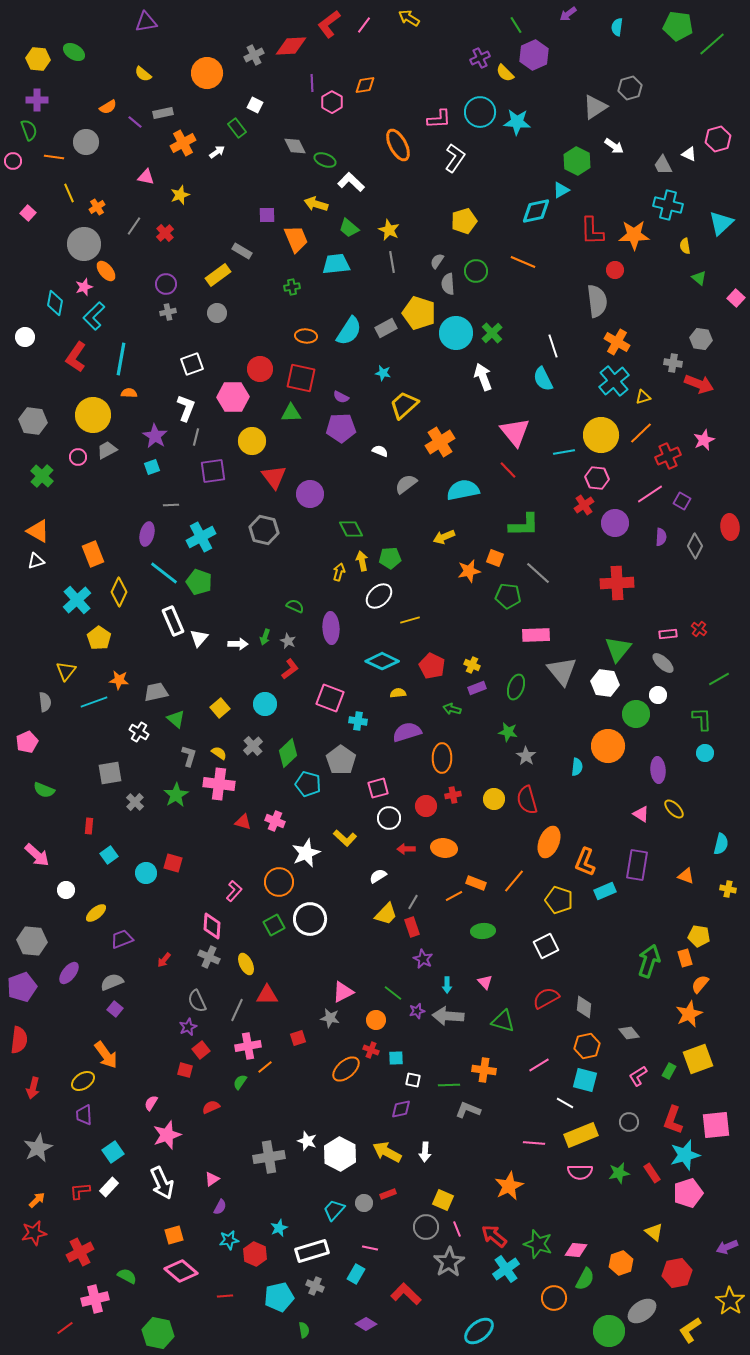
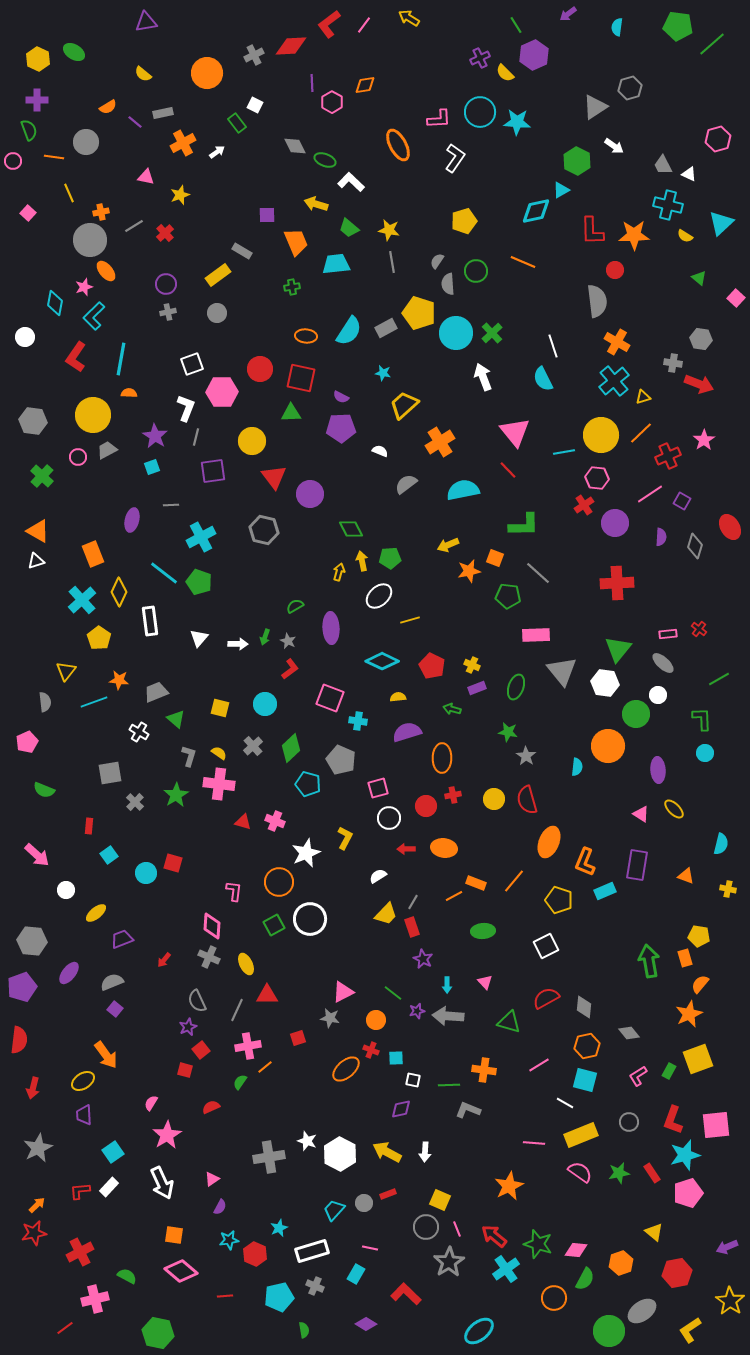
yellow hexagon at (38, 59): rotated 20 degrees clockwise
green rectangle at (237, 128): moved 5 px up
white triangle at (689, 154): moved 20 px down
orange cross at (97, 207): moved 4 px right, 5 px down; rotated 21 degrees clockwise
gray line at (134, 226): rotated 24 degrees clockwise
yellow star at (389, 230): rotated 15 degrees counterclockwise
orange trapezoid at (296, 239): moved 3 px down
gray circle at (84, 244): moved 6 px right, 4 px up
yellow semicircle at (685, 246): moved 10 px up; rotated 49 degrees counterclockwise
pink hexagon at (233, 397): moved 11 px left, 5 px up
pink star at (704, 440): rotated 10 degrees counterclockwise
red ellipse at (730, 527): rotated 25 degrees counterclockwise
purple ellipse at (147, 534): moved 15 px left, 14 px up
yellow arrow at (444, 537): moved 4 px right, 8 px down
gray diamond at (695, 546): rotated 10 degrees counterclockwise
cyan cross at (77, 600): moved 5 px right
green semicircle at (295, 606): rotated 54 degrees counterclockwise
white rectangle at (173, 621): moved 23 px left; rotated 16 degrees clockwise
gray trapezoid at (156, 692): rotated 10 degrees counterclockwise
yellow semicircle at (398, 693): moved 4 px down
yellow square at (220, 708): rotated 36 degrees counterclockwise
green diamond at (288, 753): moved 3 px right, 5 px up
gray pentagon at (341, 760): rotated 12 degrees counterclockwise
yellow L-shape at (345, 838): rotated 105 degrees counterclockwise
pink L-shape at (234, 891): rotated 35 degrees counterclockwise
green arrow at (649, 961): rotated 28 degrees counterclockwise
green triangle at (503, 1021): moved 6 px right, 1 px down
pink star at (167, 1135): rotated 12 degrees counterclockwise
pink semicircle at (580, 1172): rotated 145 degrees counterclockwise
orange arrow at (37, 1200): moved 5 px down
yellow square at (443, 1200): moved 3 px left
orange square at (174, 1235): rotated 24 degrees clockwise
